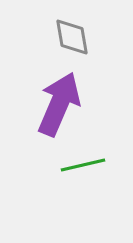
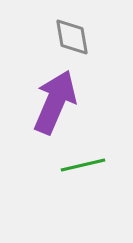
purple arrow: moved 4 px left, 2 px up
